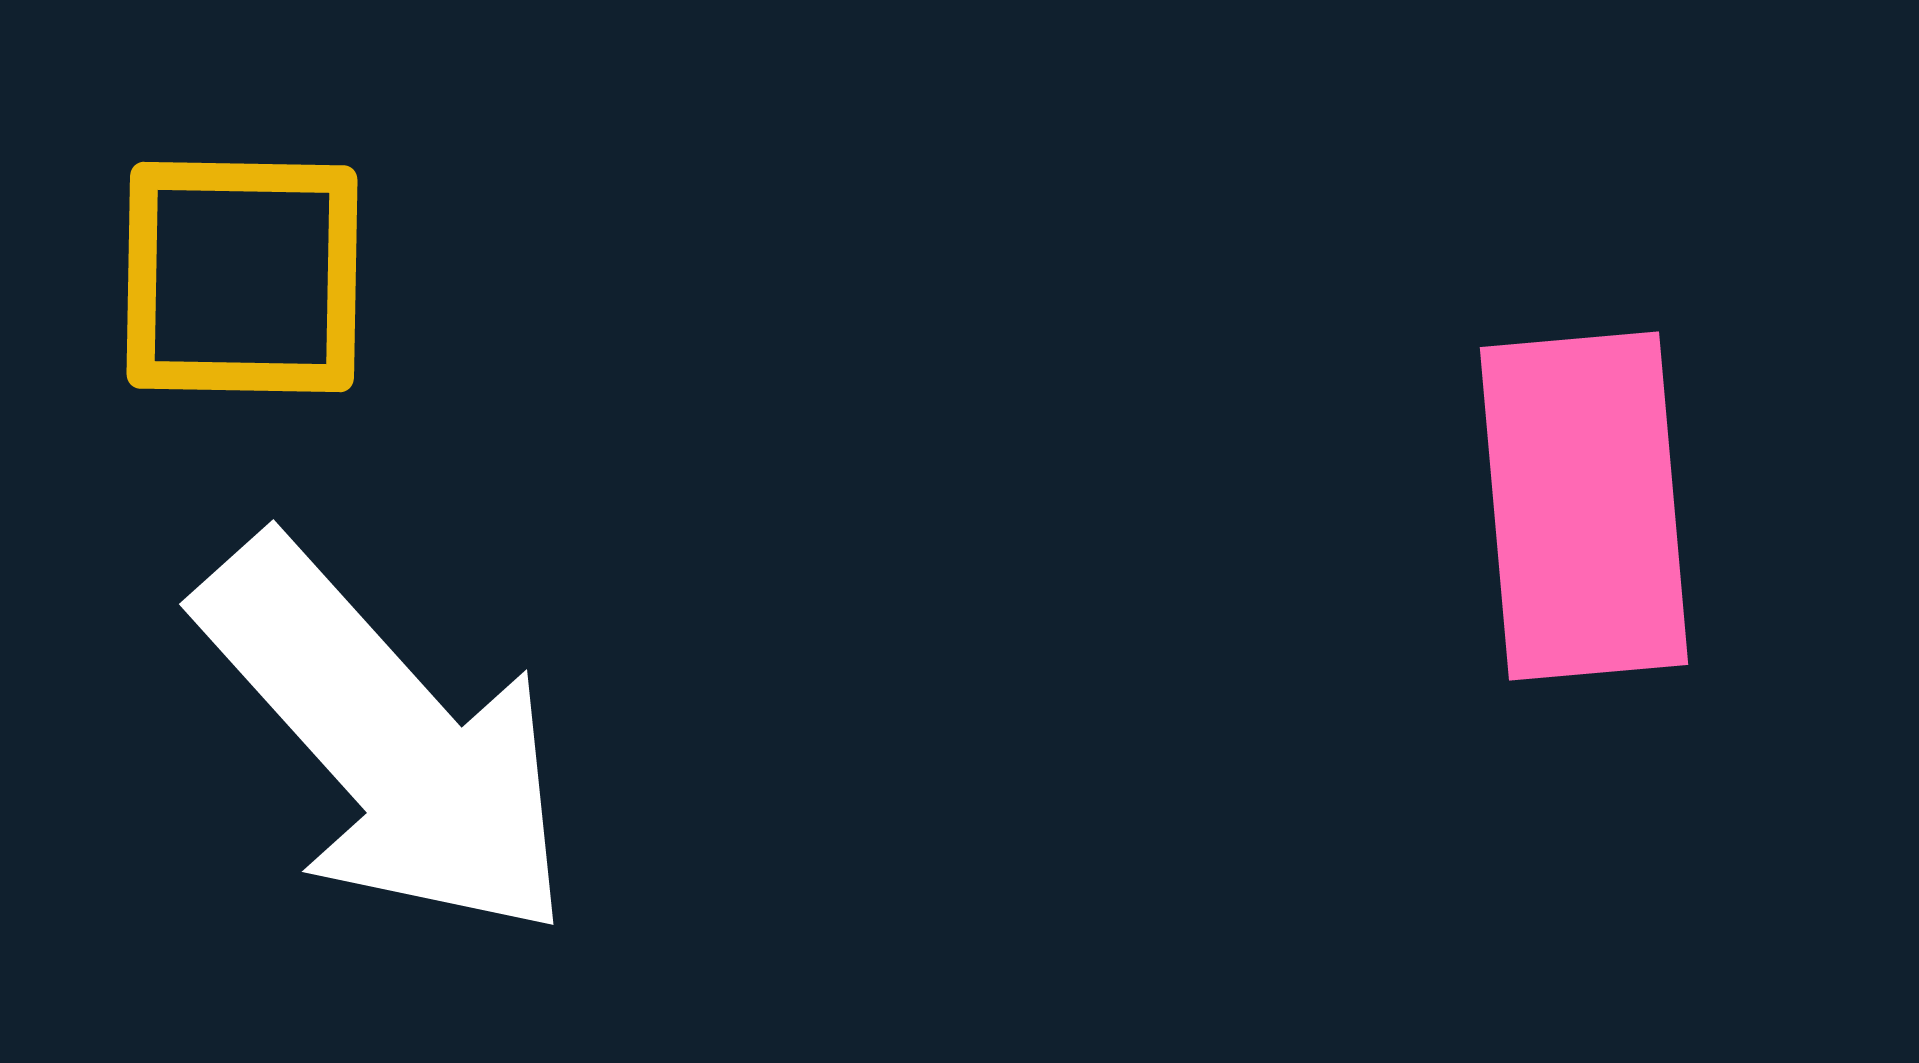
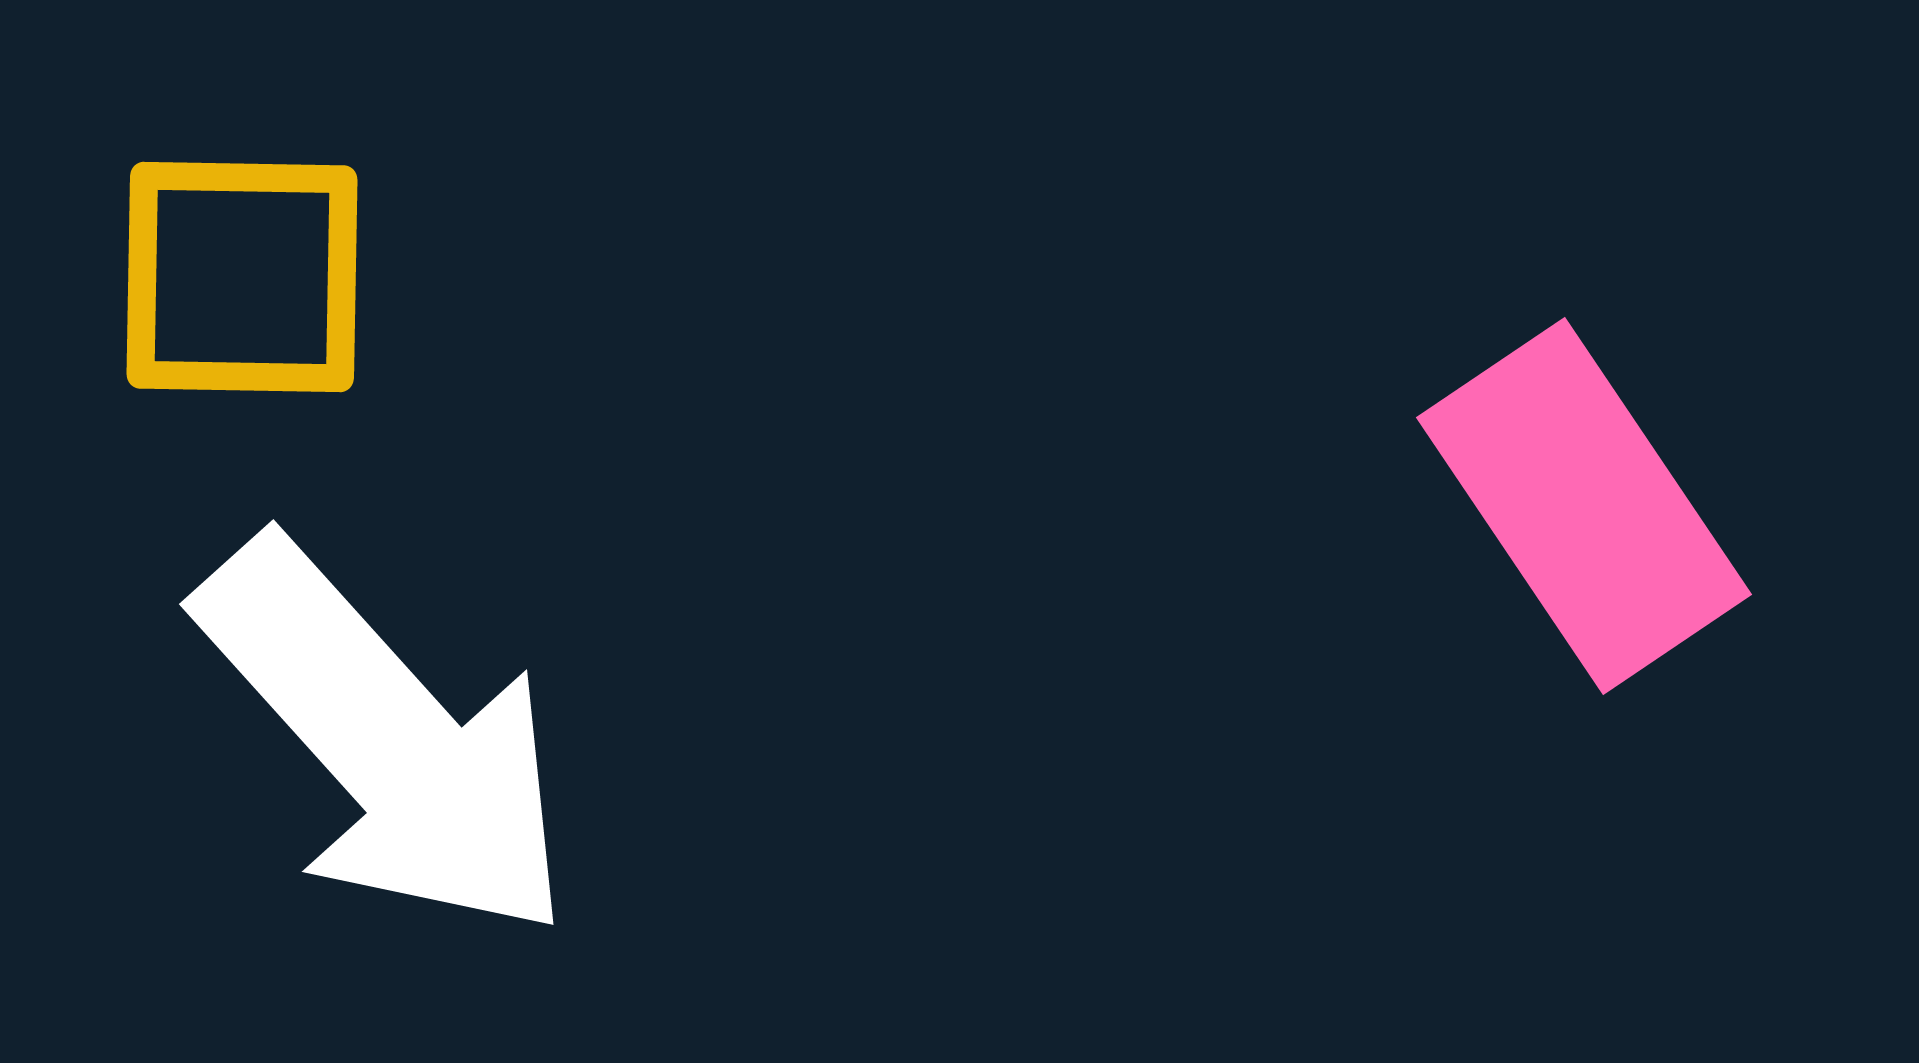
pink rectangle: rotated 29 degrees counterclockwise
